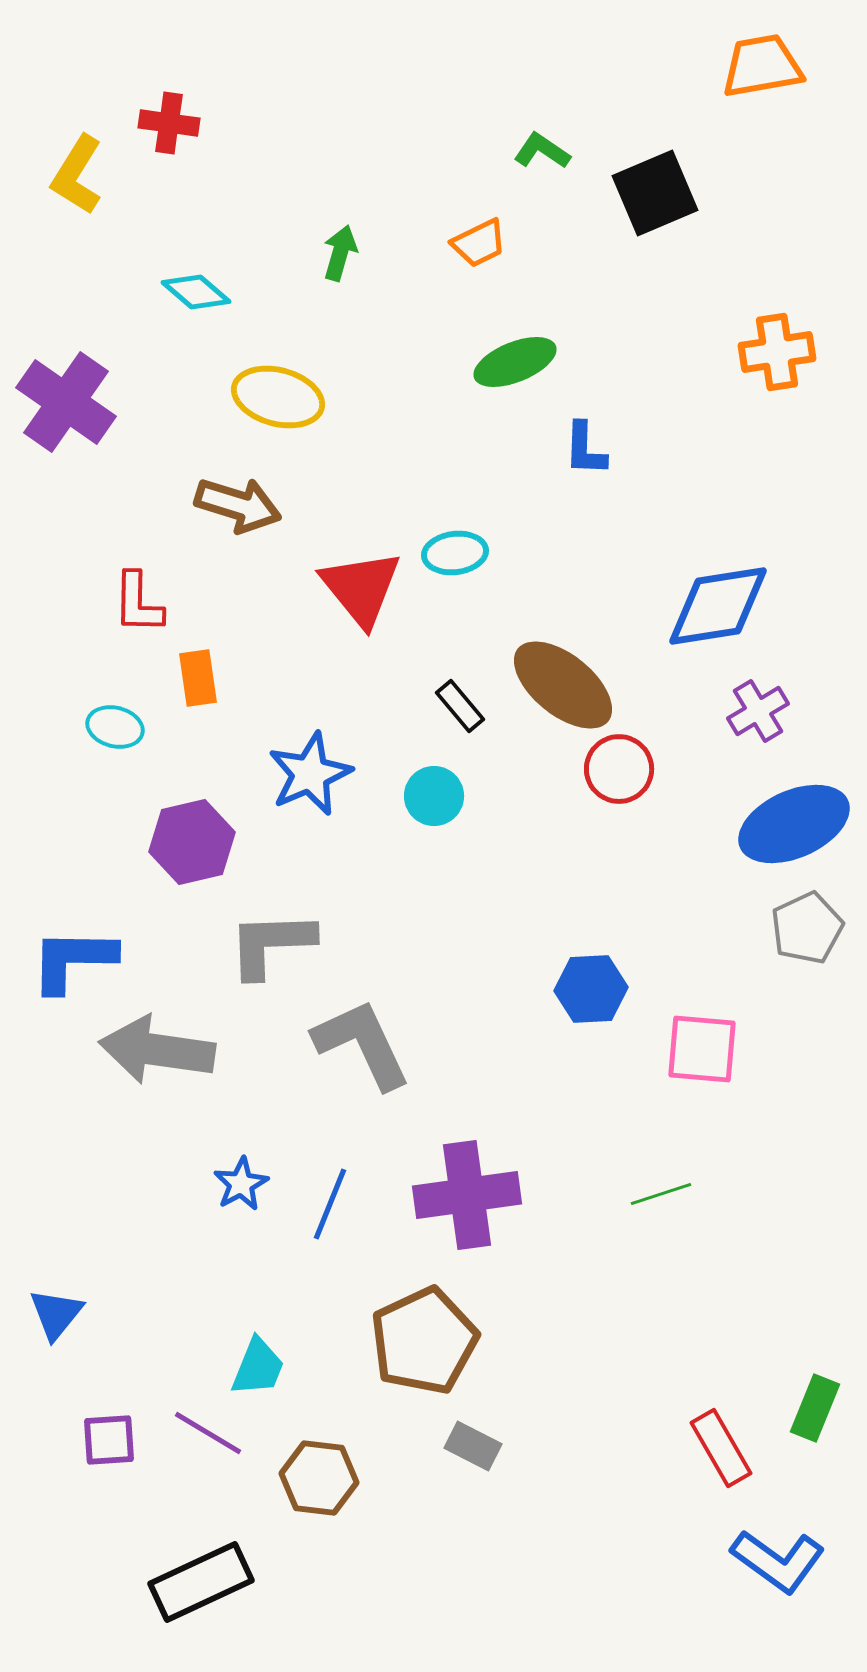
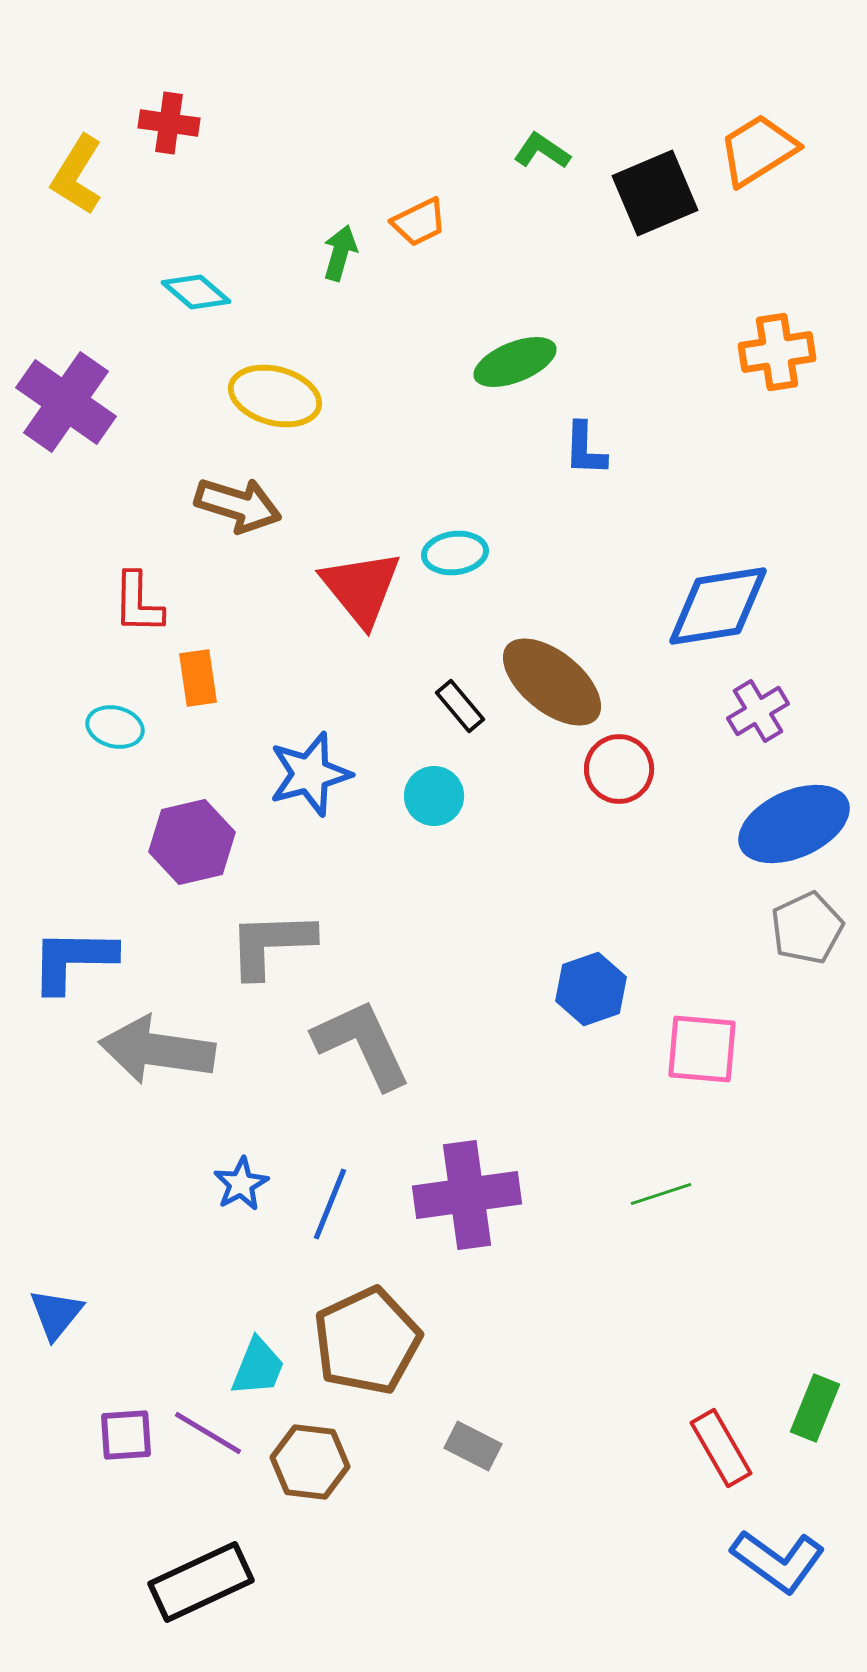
orange trapezoid at (762, 66): moved 4 px left, 84 px down; rotated 22 degrees counterclockwise
orange trapezoid at (479, 243): moved 60 px left, 21 px up
yellow ellipse at (278, 397): moved 3 px left, 1 px up
brown ellipse at (563, 685): moved 11 px left, 3 px up
blue star at (310, 774): rotated 8 degrees clockwise
blue hexagon at (591, 989): rotated 16 degrees counterclockwise
brown pentagon at (424, 1341): moved 57 px left
purple square at (109, 1440): moved 17 px right, 5 px up
brown hexagon at (319, 1478): moved 9 px left, 16 px up
